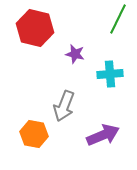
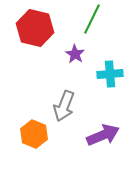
green line: moved 26 px left
purple star: rotated 18 degrees clockwise
orange hexagon: rotated 12 degrees clockwise
